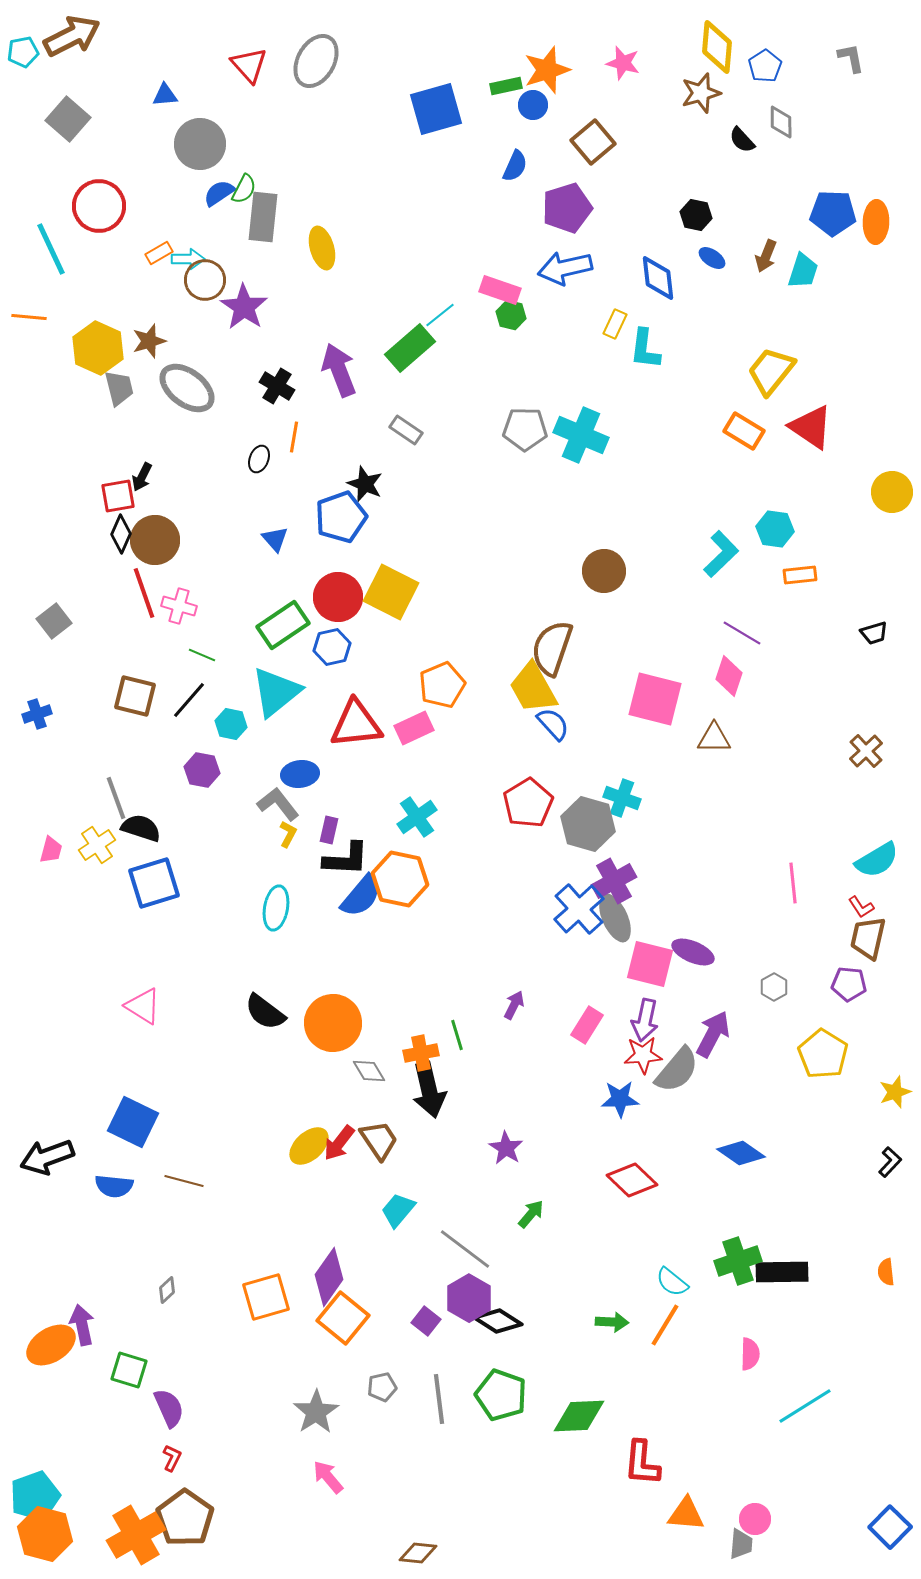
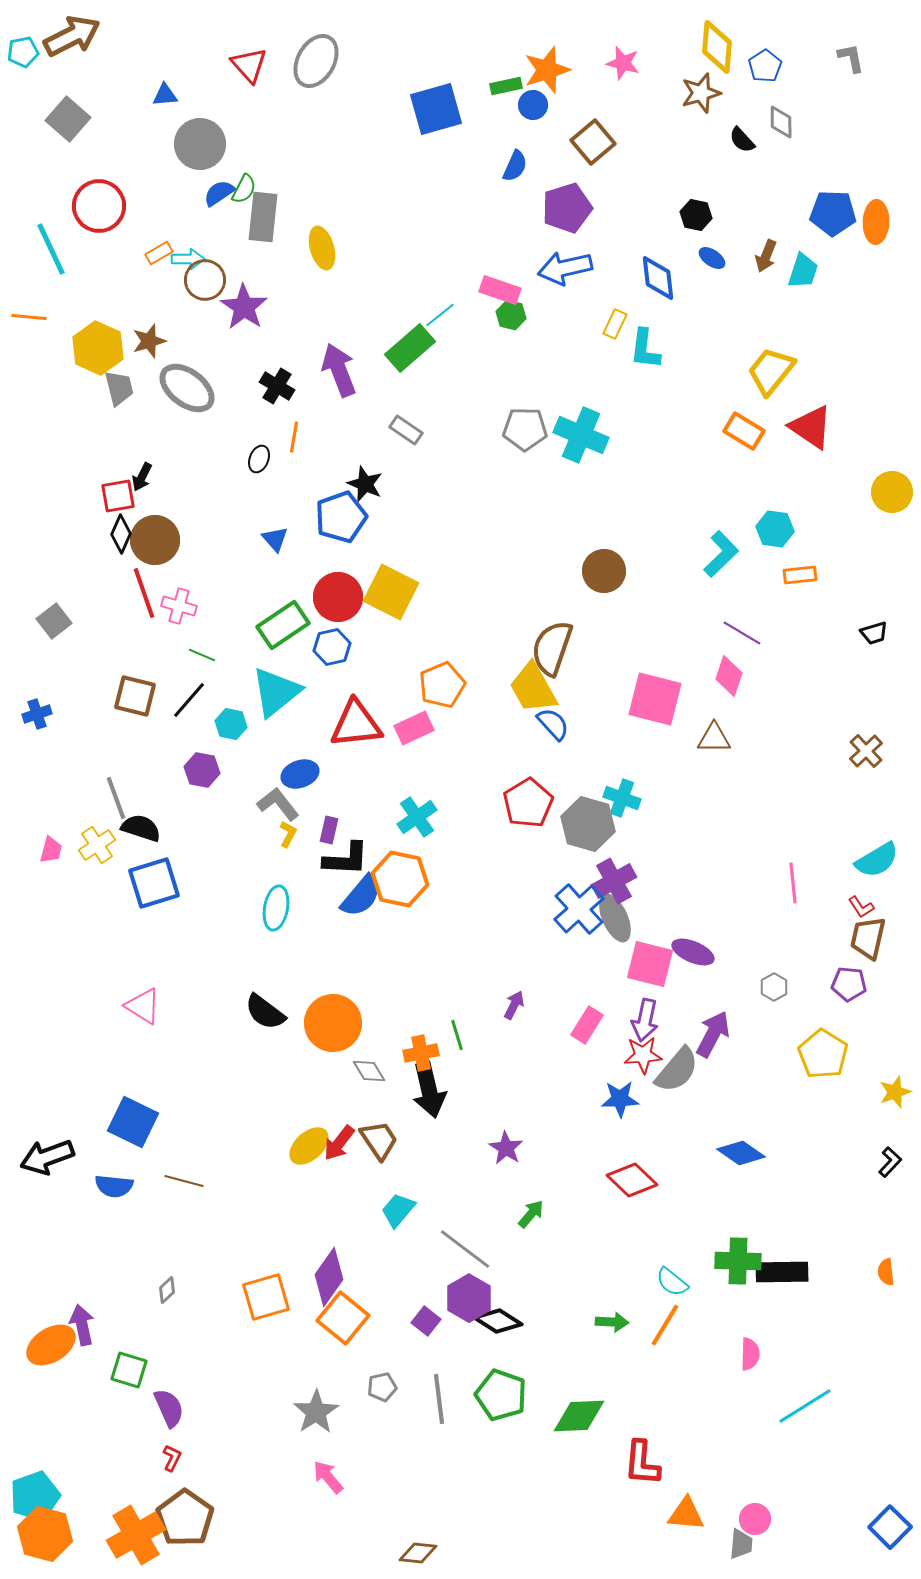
blue ellipse at (300, 774): rotated 12 degrees counterclockwise
green cross at (738, 1261): rotated 21 degrees clockwise
